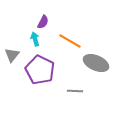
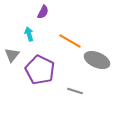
purple semicircle: moved 10 px up
cyan arrow: moved 6 px left, 5 px up
gray ellipse: moved 1 px right, 3 px up
gray line: rotated 14 degrees clockwise
